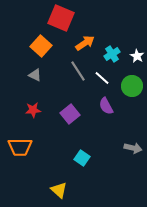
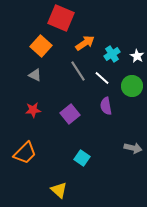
purple semicircle: rotated 18 degrees clockwise
orange trapezoid: moved 5 px right, 6 px down; rotated 45 degrees counterclockwise
